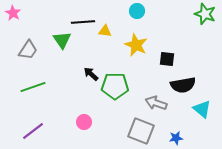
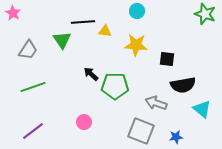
yellow star: rotated 20 degrees counterclockwise
blue star: moved 1 px up
